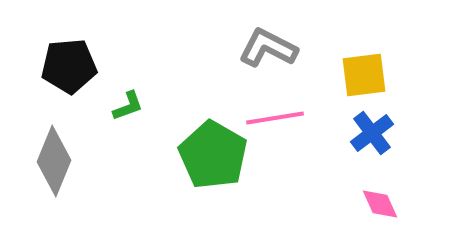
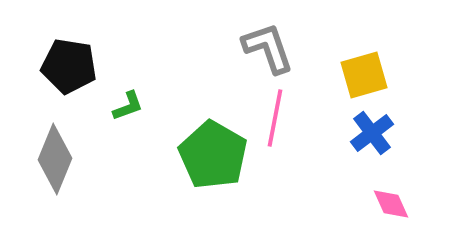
gray L-shape: rotated 44 degrees clockwise
black pentagon: rotated 14 degrees clockwise
yellow square: rotated 9 degrees counterclockwise
pink line: rotated 70 degrees counterclockwise
gray diamond: moved 1 px right, 2 px up
pink diamond: moved 11 px right
